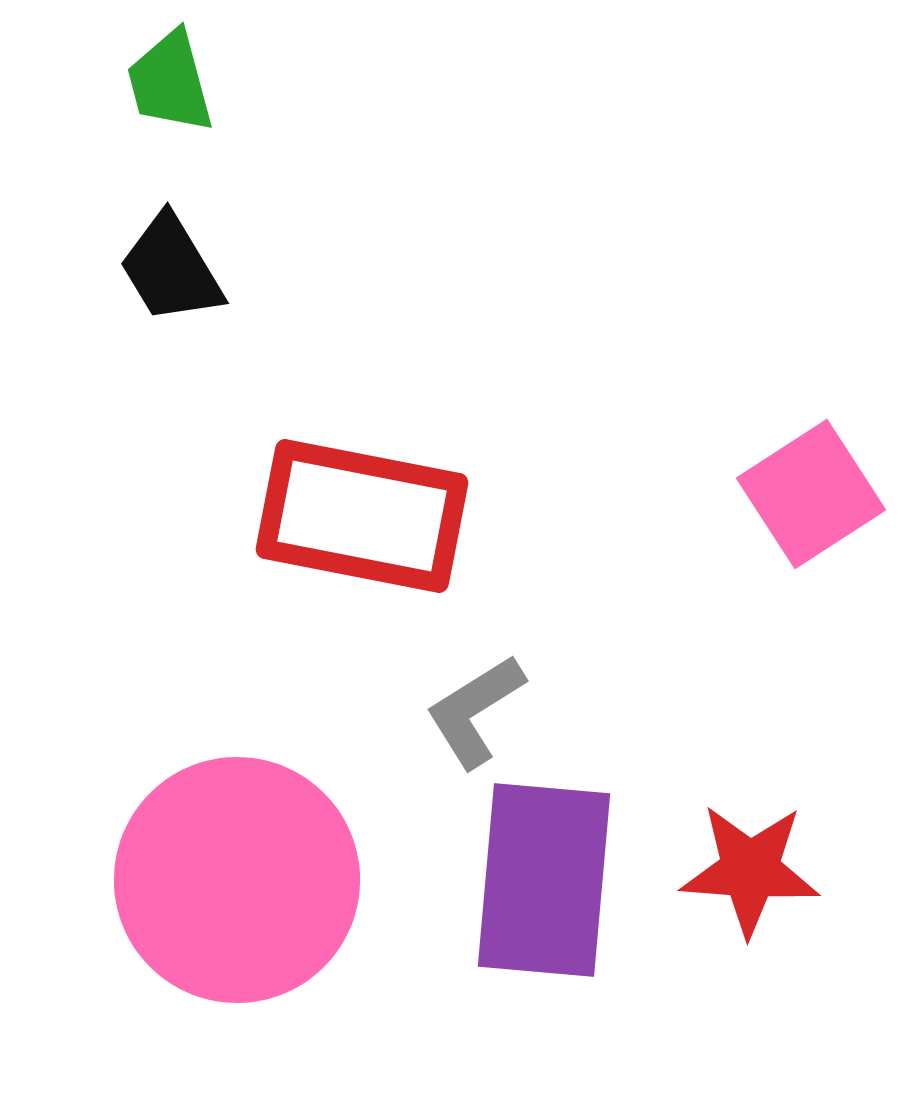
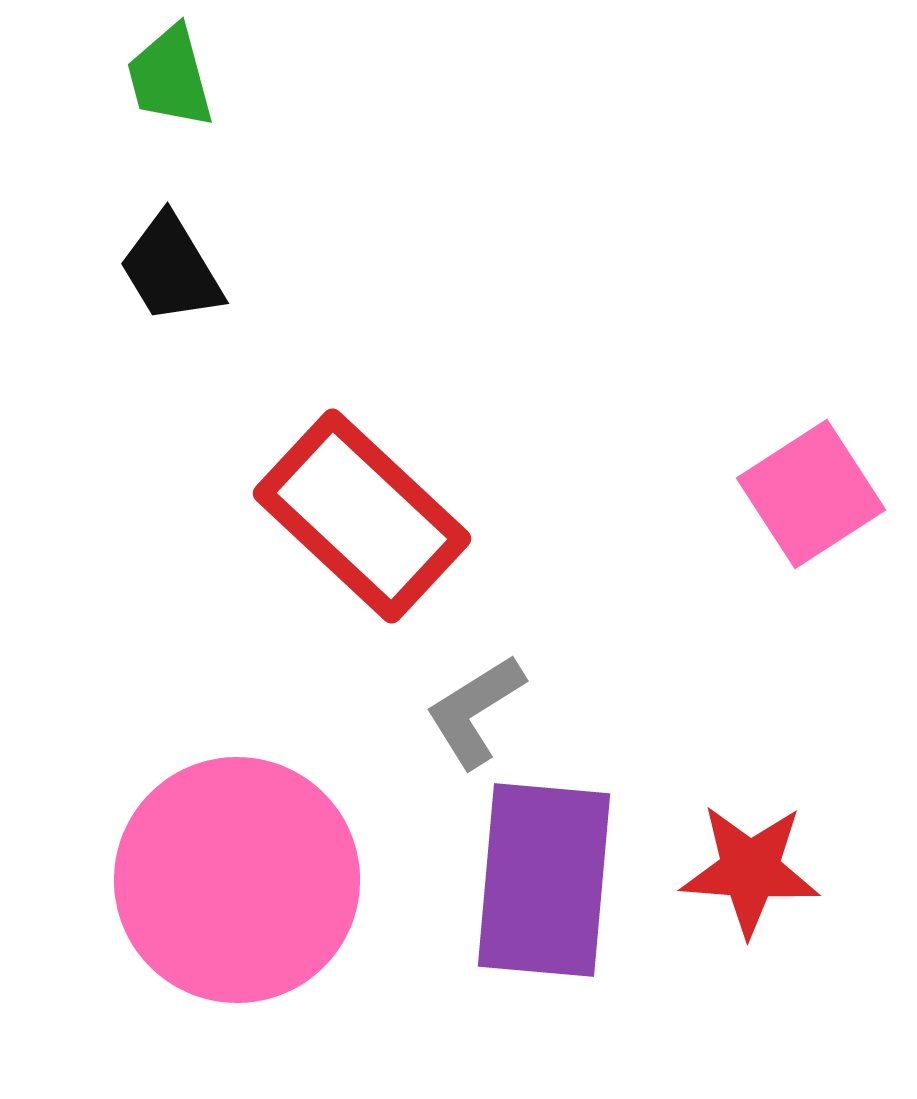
green trapezoid: moved 5 px up
red rectangle: rotated 32 degrees clockwise
